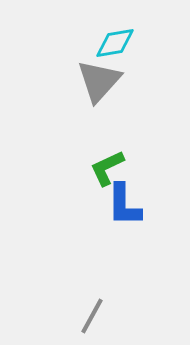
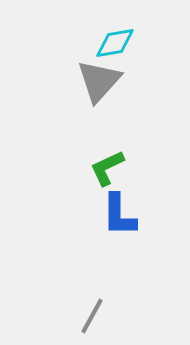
blue L-shape: moved 5 px left, 10 px down
